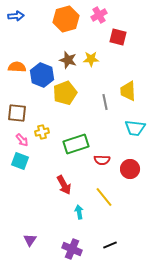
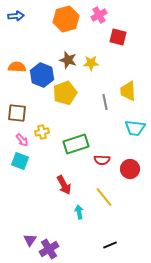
yellow star: moved 4 px down
purple cross: moved 23 px left; rotated 36 degrees clockwise
